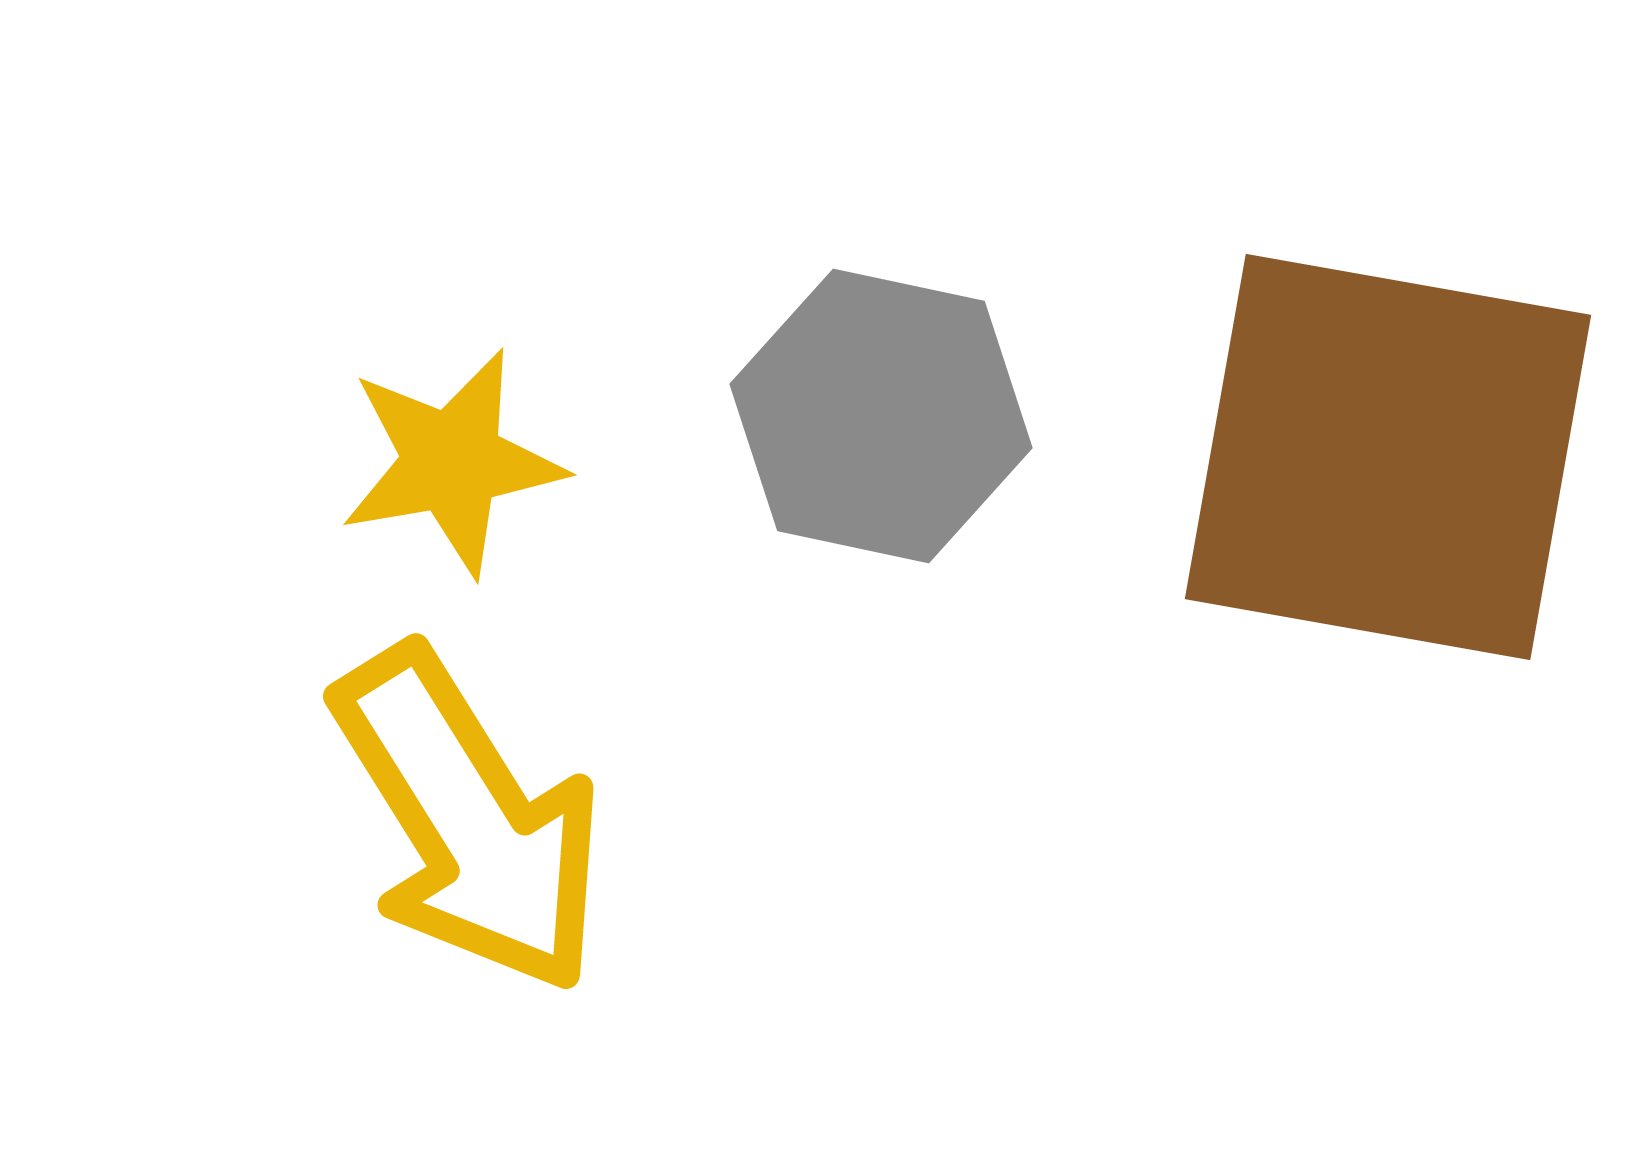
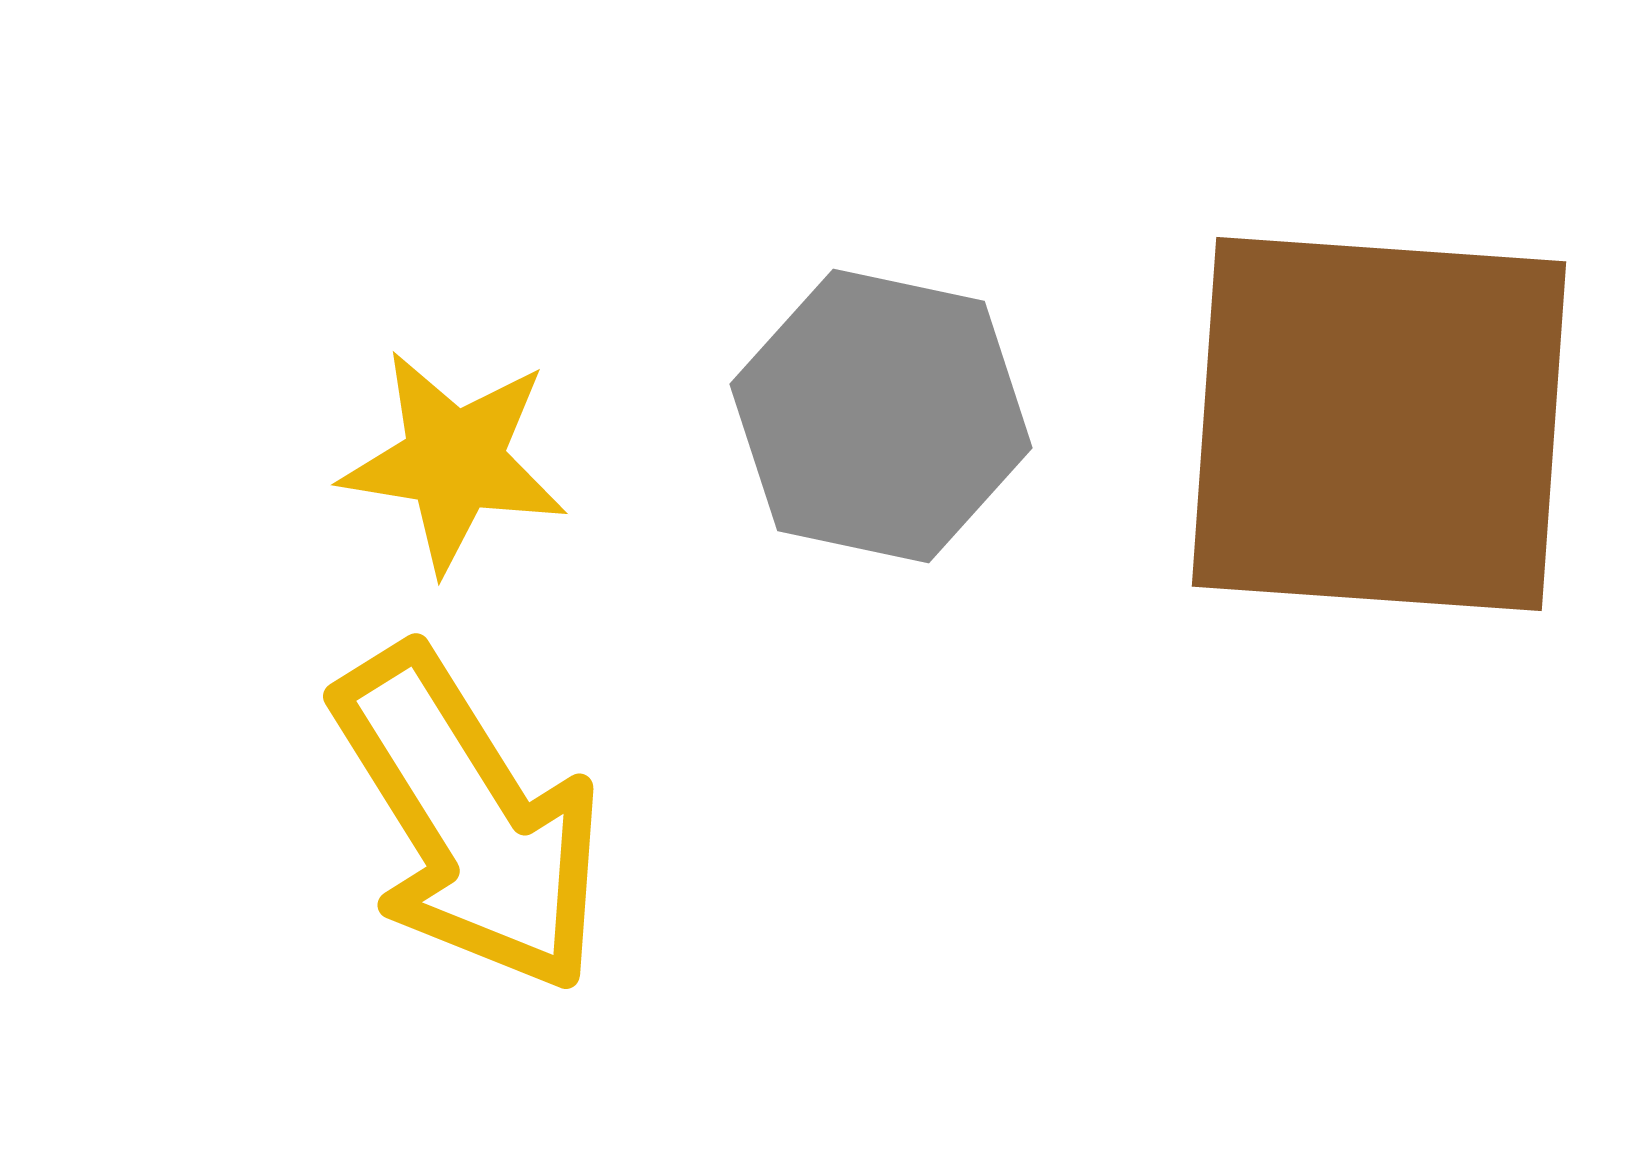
brown square: moved 9 px left, 33 px up; rotated 6 degrees counterclockwise
yellow star: moved 2 px right, 1 px up; rotated 19 degrees clockwise
